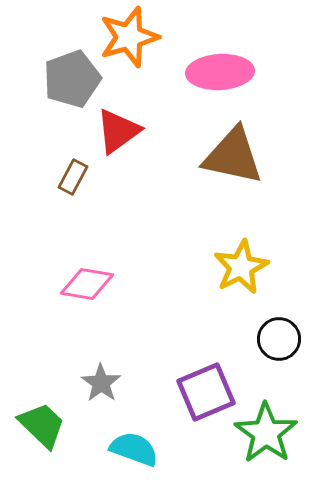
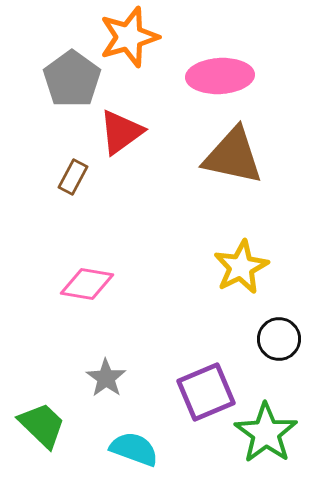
pink ellipse: moved 4 px down
gray pentagon: rotated 16 degrees counterclockwise
red triangle: moved 3 px right, 1 px down
gray star: moved 5 px right, 5 px up
